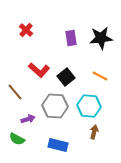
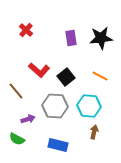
brown line: moved 1 px right, 1 px up
